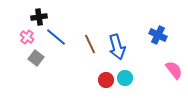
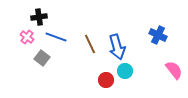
blue line: rotated 20 degrees counterclockwise
gray square: moved 6 px right
cyan circle: moved 7 px up
